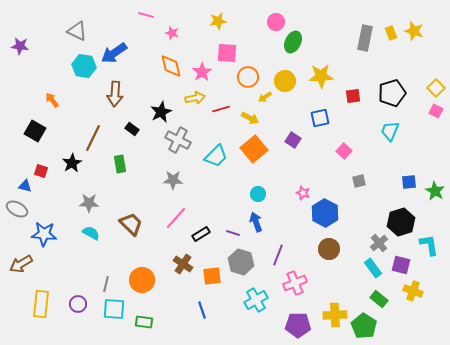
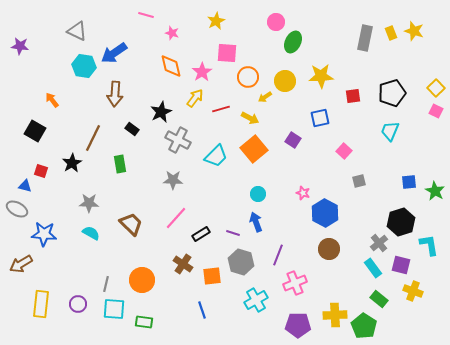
yellow star at (218, 21): moved 2 px left; rotated 18 degrees counterclockwise
yellow arrow at (195, 98): rotated 42 degrees counterclockwise
